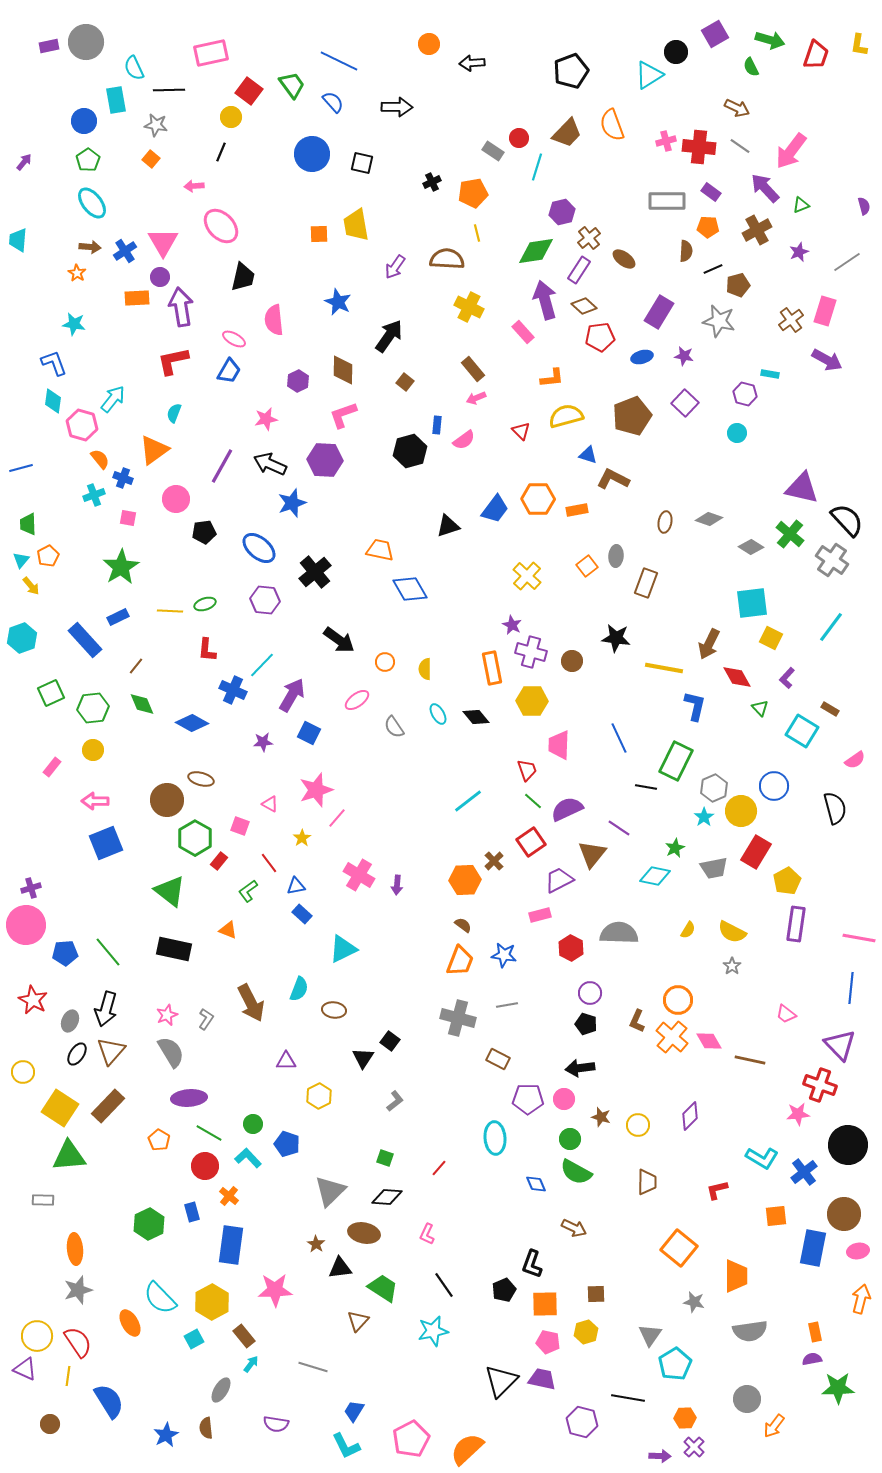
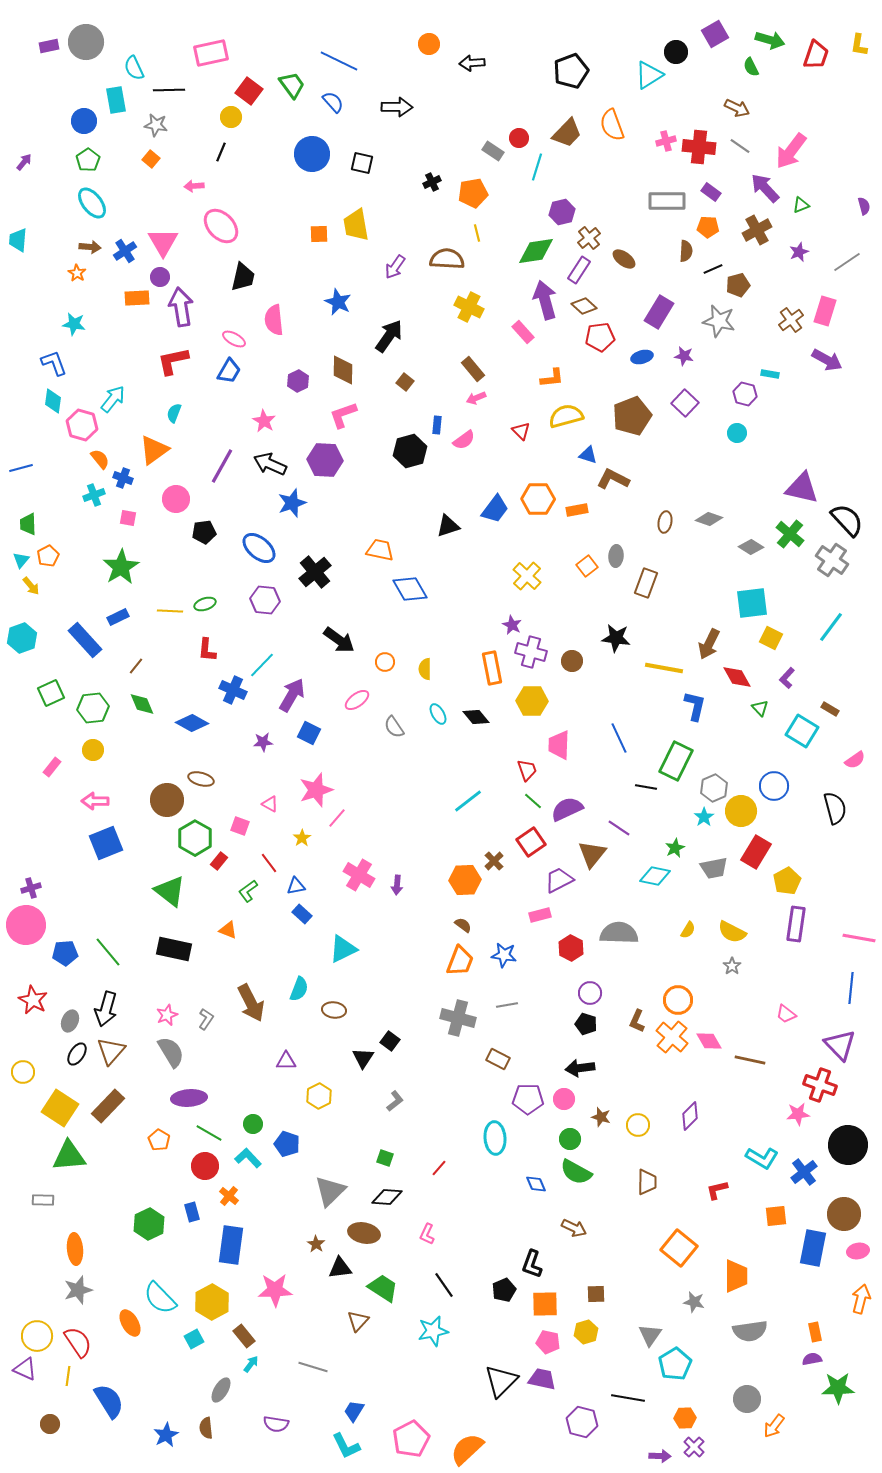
pink star at (266, 419): moved 2 px left, 2 px down; rotated 30 degrees counterclockwise
